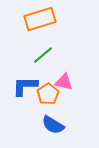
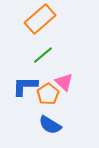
orange rectangle: rotated 24 degrees counterclockwise
pink triangle: rotated 30 degrees clockwise
blue semicircle: moved 3 px left
